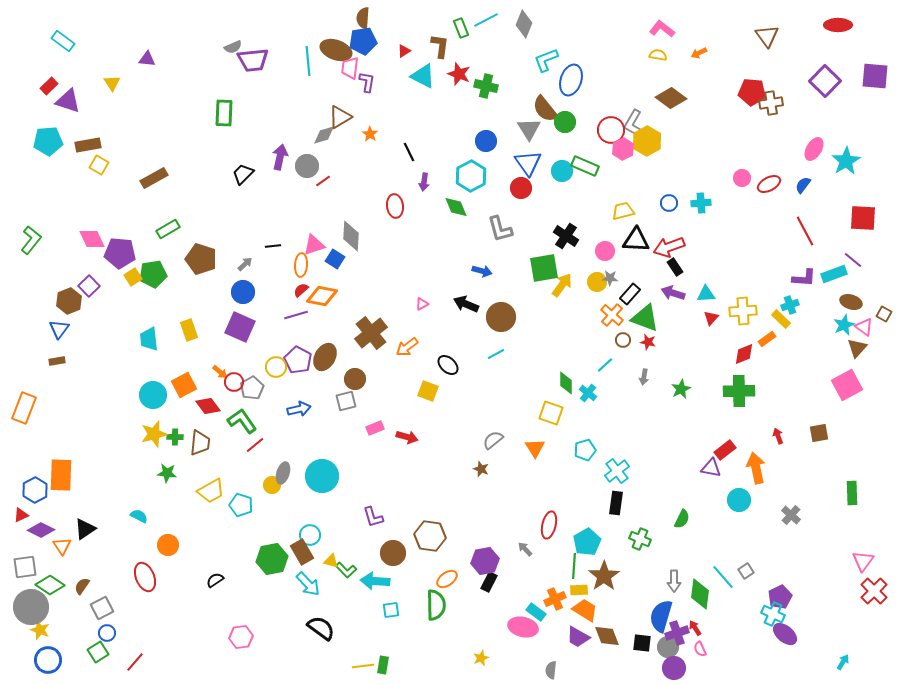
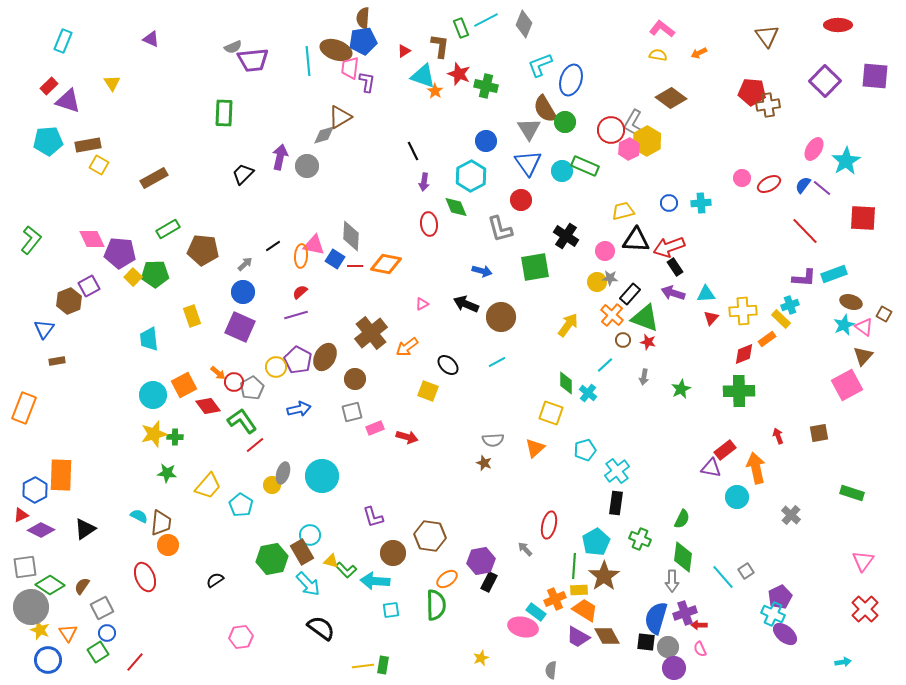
cyan rectangle at (63, 41): rotated 75 degrees clockwise
purple triangle at (147, 59): moved 4 px right, 20 px up; rotated 18 degrees clockwise
cyan L-shape at (546, 60): moved 6 px left, 5 px down
cyan triangle at (423, 76): rotated 8 degrees counterclockwise
brown cross at (771, 103): moved 3 px left, 2 px down
brown semicircle at (545, 109): rotated 8 degrees clockwise
orange star at (370, 134): moved 65 px right, 43 px up
pink hexagon at (623, 149): moved 6 px right
black line at (409, 152): moved 4 px right, 1 px up
red line at (323, 181): moved 32 px right, 85 px down; rotated 35 degrees clockwise
red circle at (521, 188): moved 12 px down
red ellipse at (395, 206): moved 34 px right, 18 px down
red line at (805, 231): rotated 16 degrees counterclockwise
pink triangle at (314, 245): rotated 30 degrees clockwise
black line at (273, 246): rotated 28 degrees counterclockwise
brown pentagon at (201, 259): moved 2 px right, 9 px up; rotated 12 degrees counterclockwise
purple line at (853, 260): moved 31 px left, 72 px up
orange ellipse at (301, 265): moved 9 px up
green square at (544, 268): moved 9 px left, 1 px up
green pentagon at (153, 274): moved 2 px right; rotated 8 degrees clockwise
yellow square at (133, 277): rotated 12 degrees counterclockwise
yellow arrow at (562, 285): moved 6 px right, 40 px down
purple square at (89, 286): rotated 15 degrees clockwise
red semicircle at (301, 290): moved 1 px left, 2 px down
orange diamond at (322, 296): moved 64 px right, 32 px up
blue triangle at (59, 329): moved 15 px left
yellow rectangle at (189, 330): moved 3 px right, 14 px up
brown triangle at (857, 348): moved 6 px right, 8 px down
cyan line at (496, 354): moved 1 px right, 8 px down
orange arrow at (220, 372): moved 2 px left, 1 px down
gray square at (346, 401): moved 6 px right, 11 px down
gray semicircle at (493, 440): rotated 145 degrees counterclockwise
brown trapezoid at (200, 443): moved 39 px left, 80 px down
orange triangle at (535, 448): rotated 20 degrees clockwise
brown star at (481, 469): moved 3 px right, 6 px up
yellow trapezoid at (211, 491): moved 3 px left, 5 px up; rotated 20 degrees counterclockwise
green rectangle at (852, 493): rotated 70 degrees counterclockwise
cyan circle at (739, 500): moved 2 px left, 3 px up
cyan pentagon at (241, 505): rotated 15 degrees clockwise
cyan pentagon at (587, 542): moved 9 px right
orange triangle at (62, 546): moved 6 px right, 87 px down
purple hexagon at (485, 561): moved 4 px left
gray arrow at (674, 581): moved 2 px left
red cross at (874, 591): moved 9 px left, 18 px down
green diamond at (700, 594): moved 17 px left, 37 px up
blue semicircle at (661, 616): moved 5 px left, 2 px down
red arrow at (695, 628): moved 4 px right, 3 px up; rotated 56 degrees counterclockwise
purple cross at (677, 633): moved 8 px right, 20 px up
brown diamond at (607, 636): rotated 8 degrees counterclockwise
black square at (642, 643): moved 4 px right, 1 px up
cyan arrow at (843, 662): rotated 49 degrees clockwise
